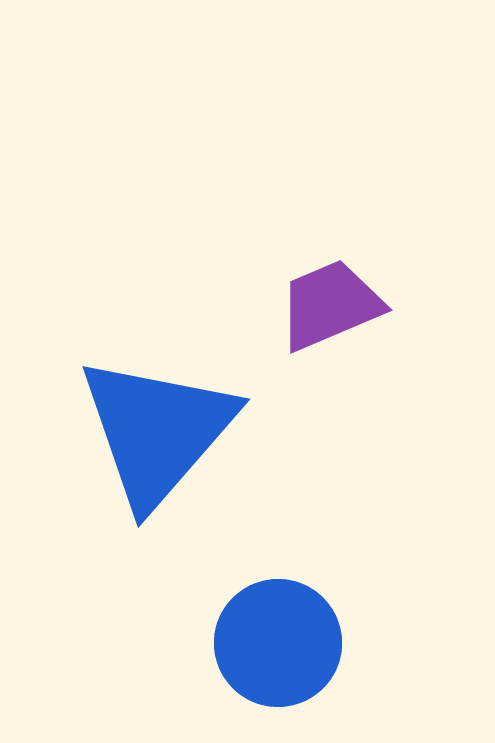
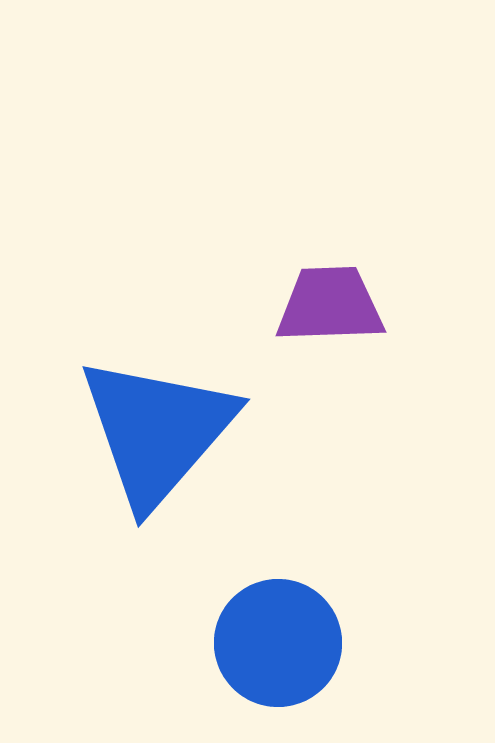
purple trapezoid: rotated 21 degrees clockwise
